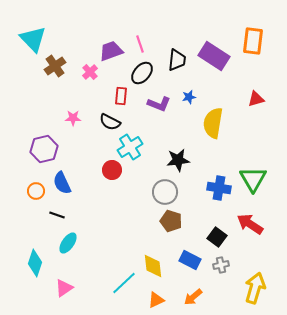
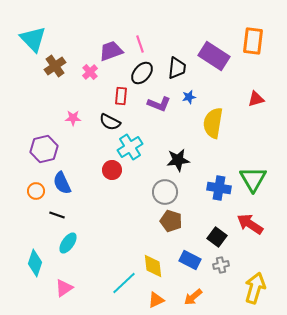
black trapezoid: moved 8 px down
